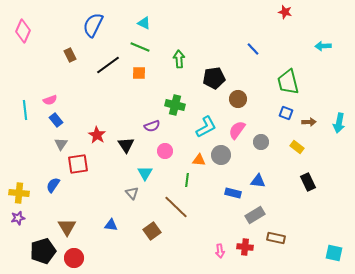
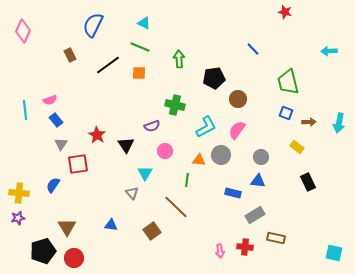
cyan arrow at (323, 46): moved 6 px right, 5 px down
gray circle at (261, 142): moved 15 px down
